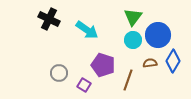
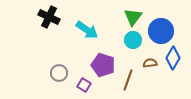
black cross: moved 2 px up
blue circle: moved 3 px right, 4 px up
blue diamond: moved 3 px up
